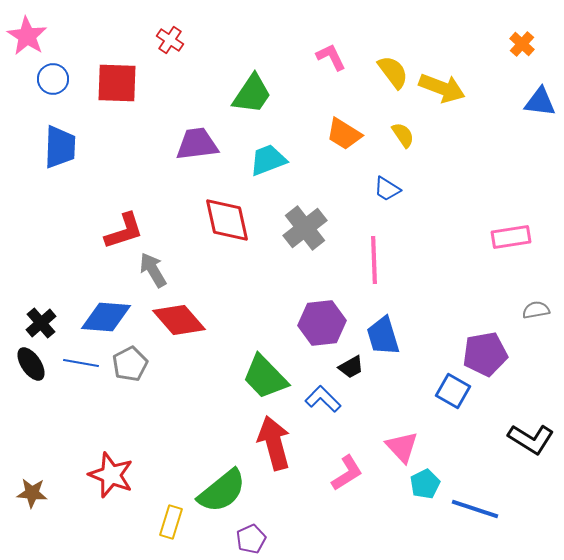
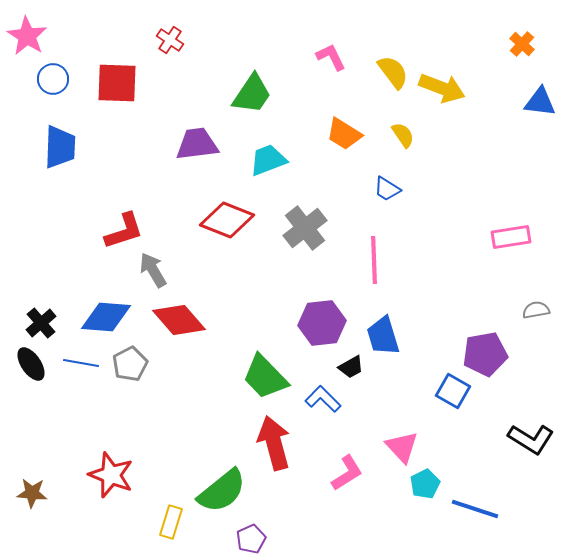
red diamond at (227, 220): rotated 56 degrees counterclockwise
